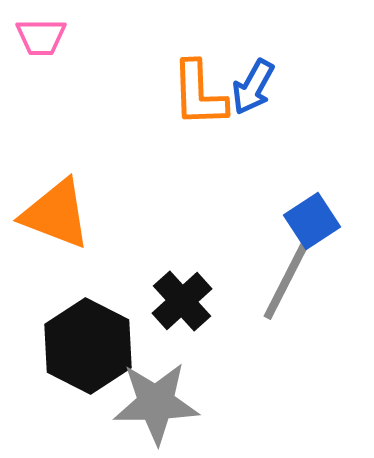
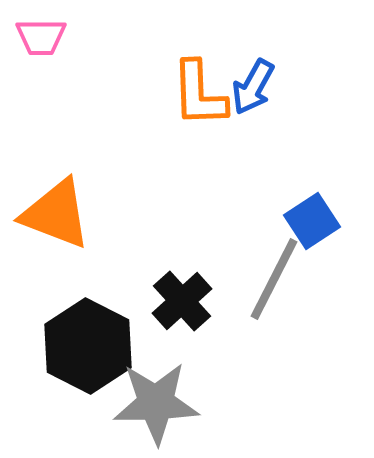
gray line: moved 13 px left
